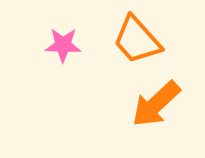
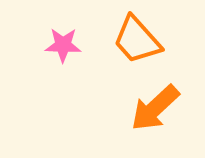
orange arrow: moved 1 px left, 4 px down
